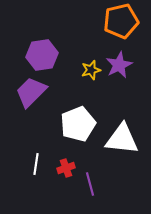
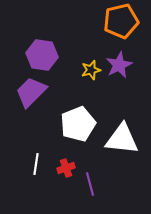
purple hexagon: rotated 16 degrees clockwise
